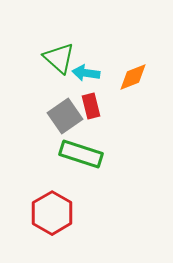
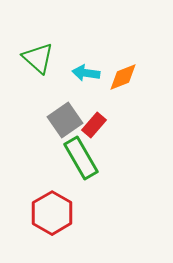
green triangle: moved 21 px left
orange diamond: moved 10 px left
red rectangle: moved 3 px right, 19 px down; rotated 55 degrees clockwise
gray square: moved 4 px down
green rectangle: moved 4 px down; rotated 42 degrees clockwise
